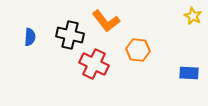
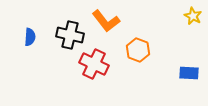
orange hexagon: rotated 15 degrees clockwise
